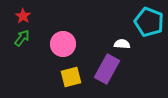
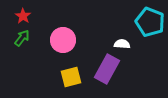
cyan pentagon: moved 1 px right
pink circle: moved 4 px up
